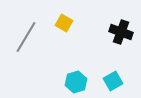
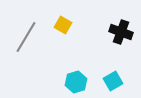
yellow square: moved 1 px left, 2 px down
